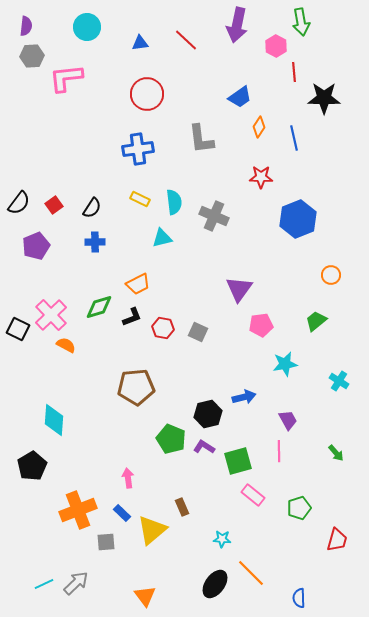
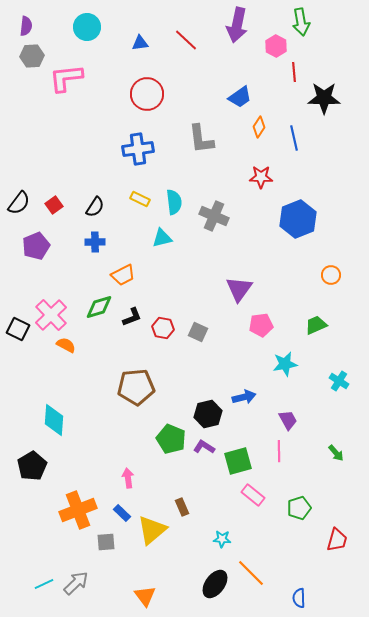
black semicircle at (92, 208): moved 3 px right, 1 px up
orange trapezoid at (138, 284): moved 15 px left, 9 px up
green trapezoid at (316, 321): moved 4 px down; rotated 15 degrees clockwise
